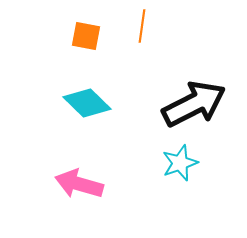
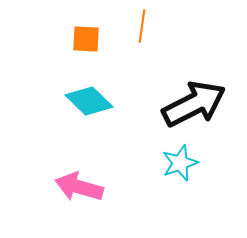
orange square: moved 3 px down; rotated 8 degrees counterclockwise
cyan diamond: moved 2 px right, 2 px up
pink arrow: moved 3 px down
